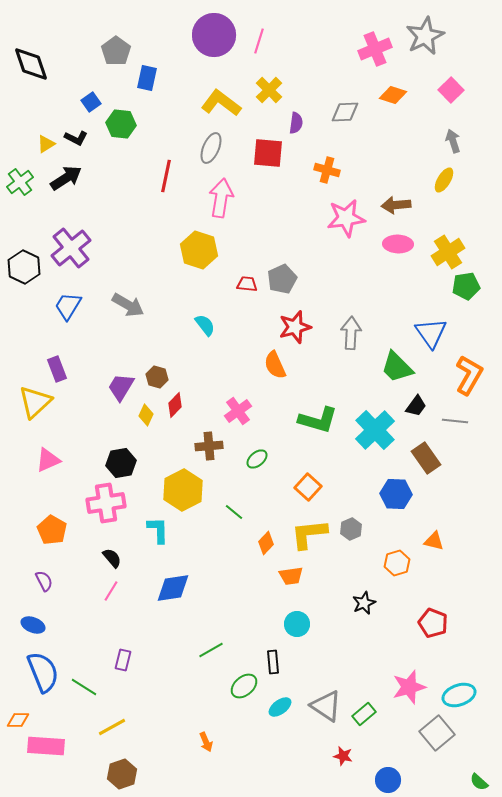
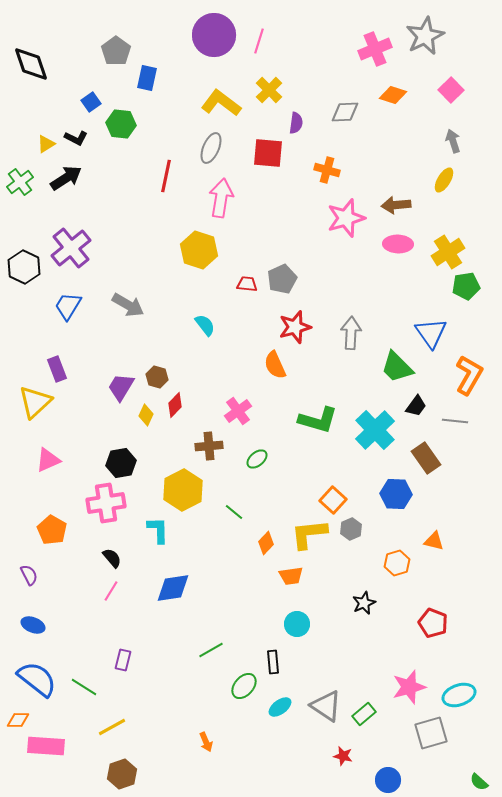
pink star at (346, 218): rotated 9 degrees counterclockwise
orange square at (308, 487): moved 25 px right, 13 px down
purple semicircle at (44, 581): moved 15 px left, 6 px up
blue semicircle at (43, 672): moved 6 px left, 7 px down; rotated 30 degrees counterclockwise
green ellipse at (244, 686): rotated 8 degrees counterclockwise
gray square at (437, 733): moved 6 px left; rotated 24 degrees clockwise
